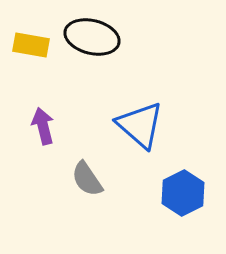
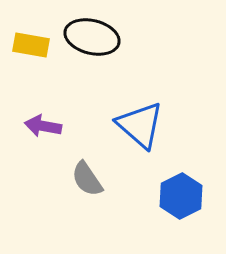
purple arrow: rotated 66 degrees counterclockwise
blue hexagon: moved 2 px left, 3 px down
